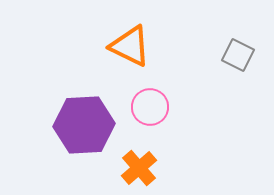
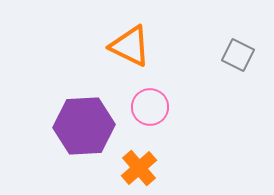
purple hexagon: moved 1 px down
